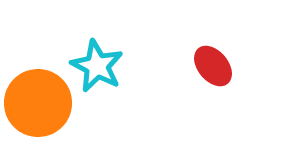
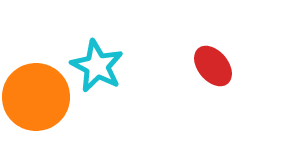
orange circle: moved 2 px left, 6 px up
